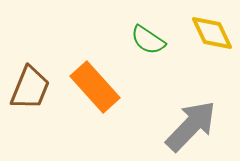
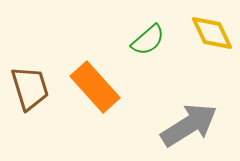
green semicircle: rotated 75 degrees counterclockwise
brown trapezoid: rotated 39 degrees counterclockwise
gray arrow: moved 2 px left, 1 px up; rotated 14 degrees clockwise
